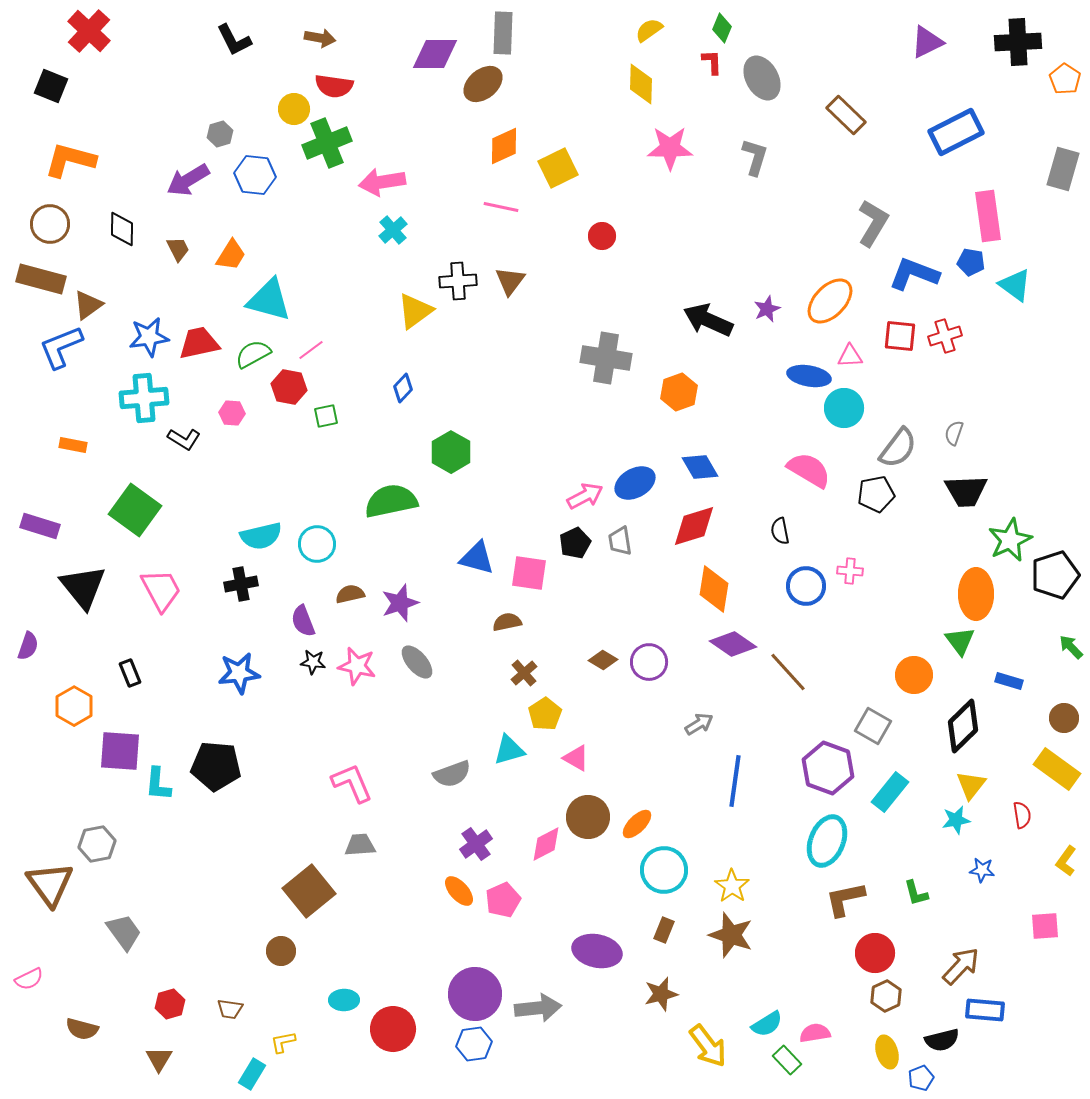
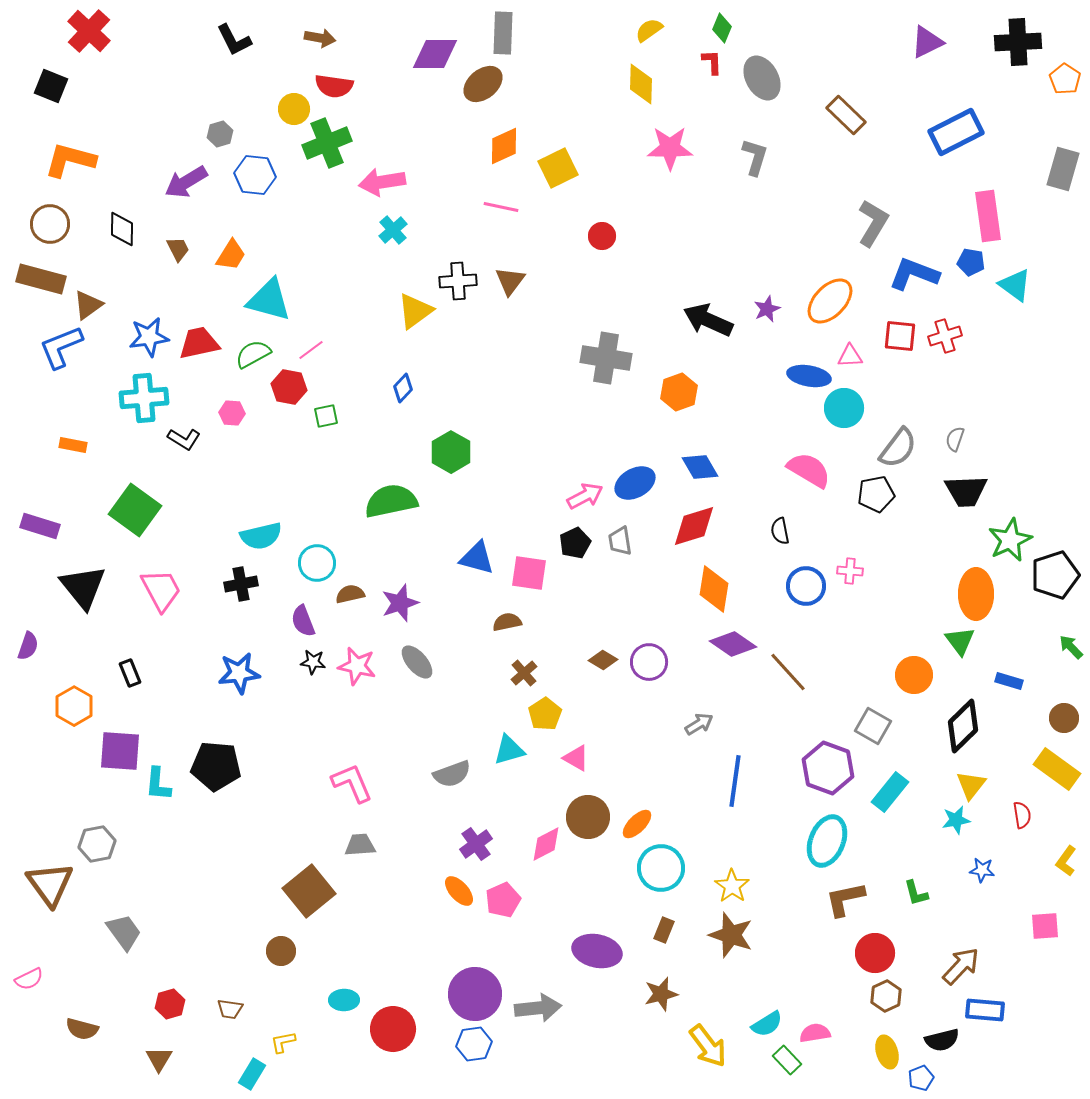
purple arrow at (188, 180): moved 2 px left, 2 px down
gray semicircle at (954, 433): moved 1 px right, 6 px down
cyan circle at (317, 544): moved 19 px down
cyan circle at (664, 870): moved 3 px left, 2 px up
